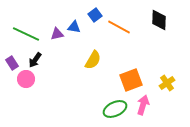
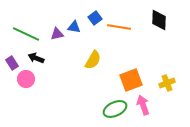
blue square: moved 3 px down
orange line: rotated 20 degrees counterclockwise
black arrow: moved 1 px right, 2 px up; rotated 77 degrees clockwise
yellow cross: rotated 14 degrees clockwise
pink arrow: rotated 36 degrees counterclockwise
